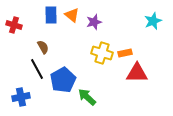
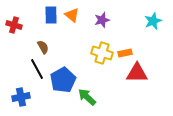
purple star: moved 8 px right, 2 px up
